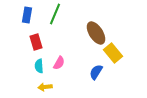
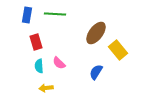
green line: rotated 70 degrees clockwise
brown ellipse: rotated 70 degrees clockwise
yellow rectangle: moved 5 px right, 3 px up
pink semicircle: rotated 104 degrees clockwise
yellow arrow: moved 1 px right, 1 px down
